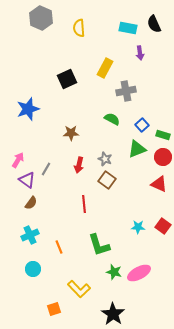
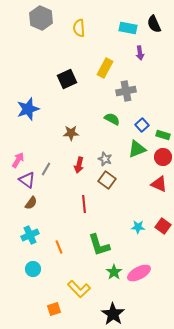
green star: rotated 21 degrees clockwise
